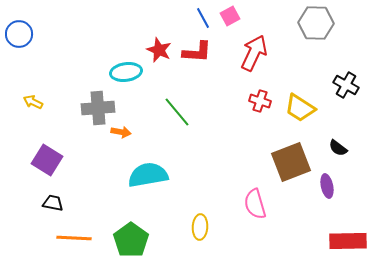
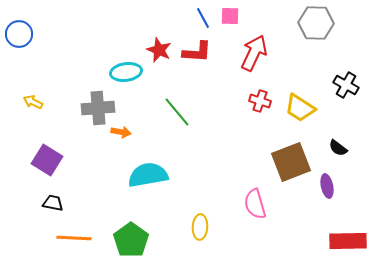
pink square: rotated 30 degrees clockwise
